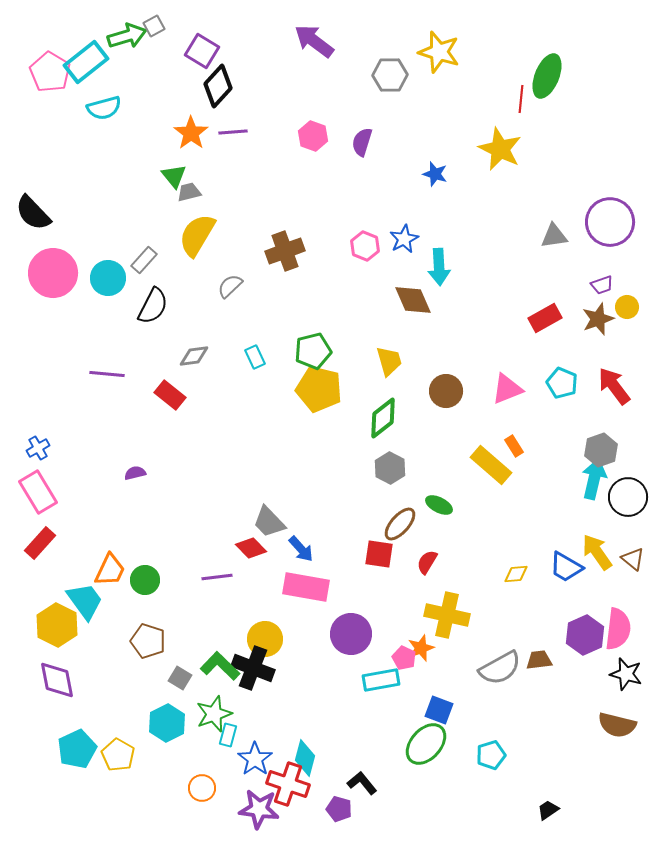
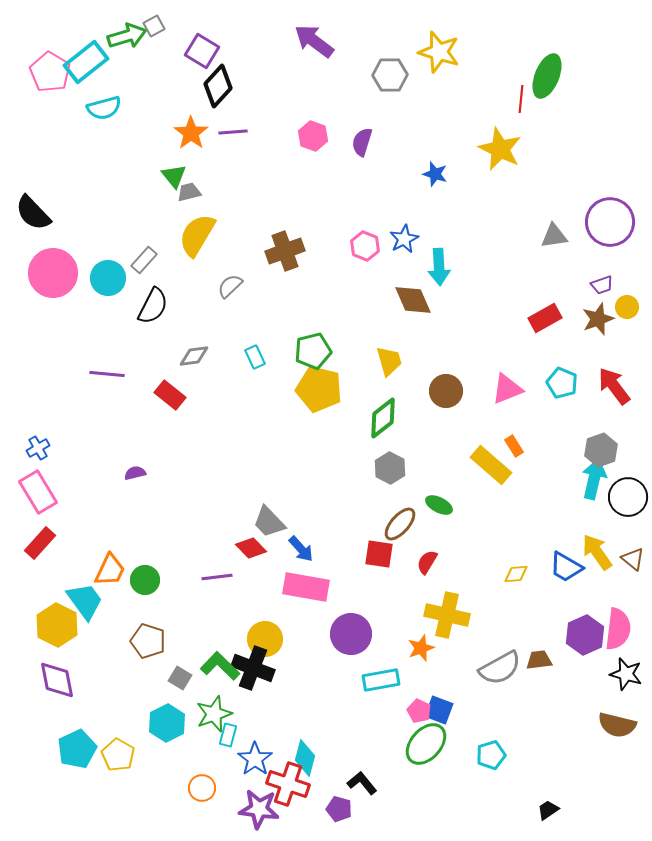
pink pentagon at (404, 658): moved 15 px right, 53 px down
